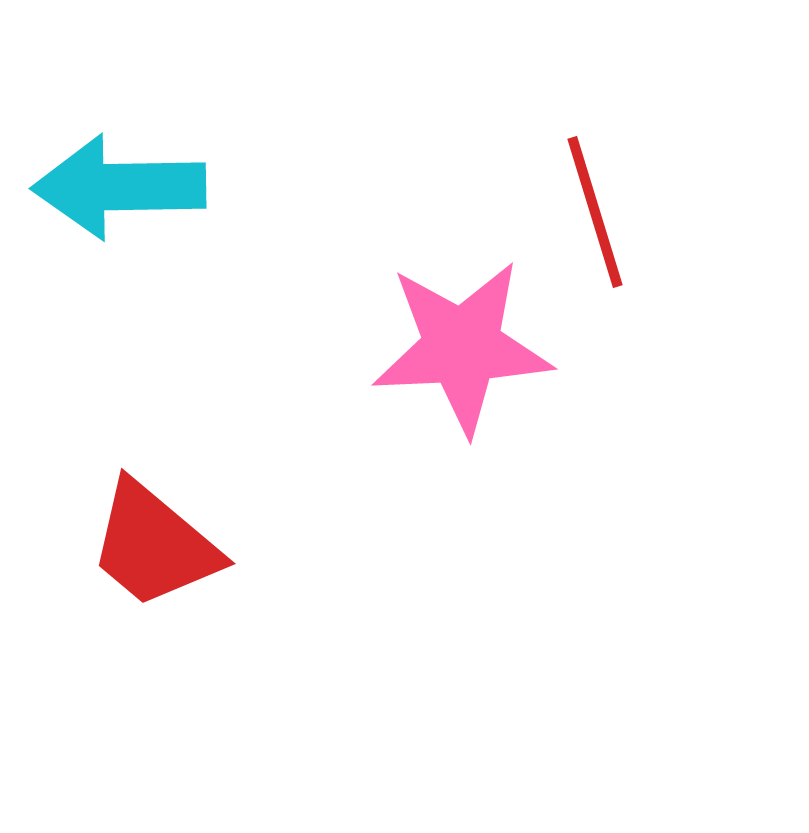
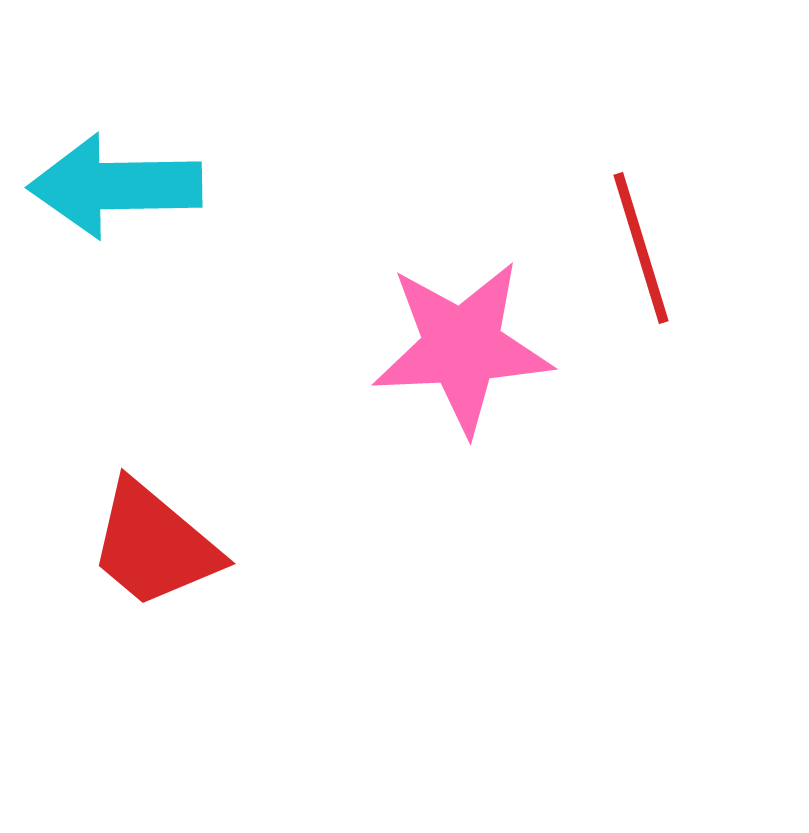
cyan arrow: moved 4 px left, 1 px up
red line: moved 46 px right, 36 px down
